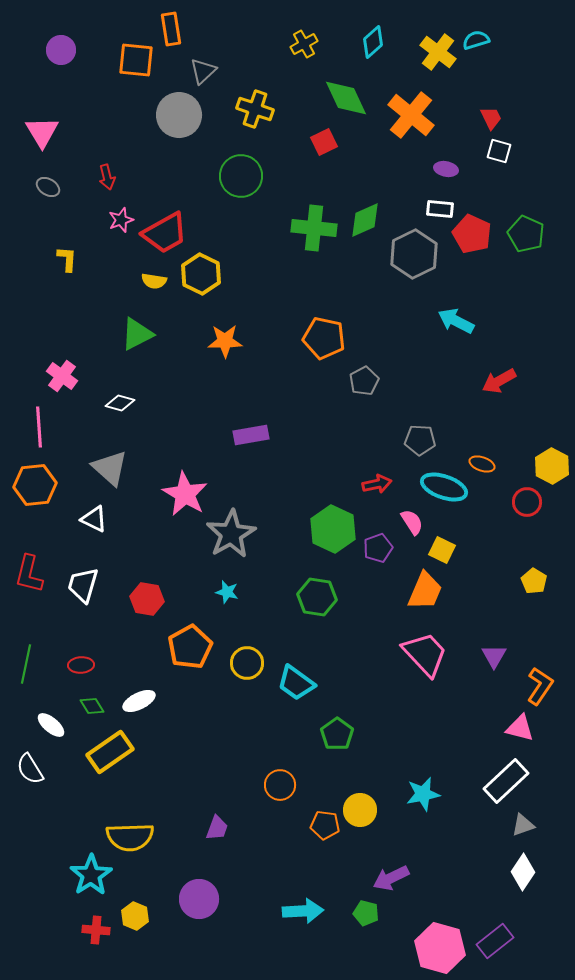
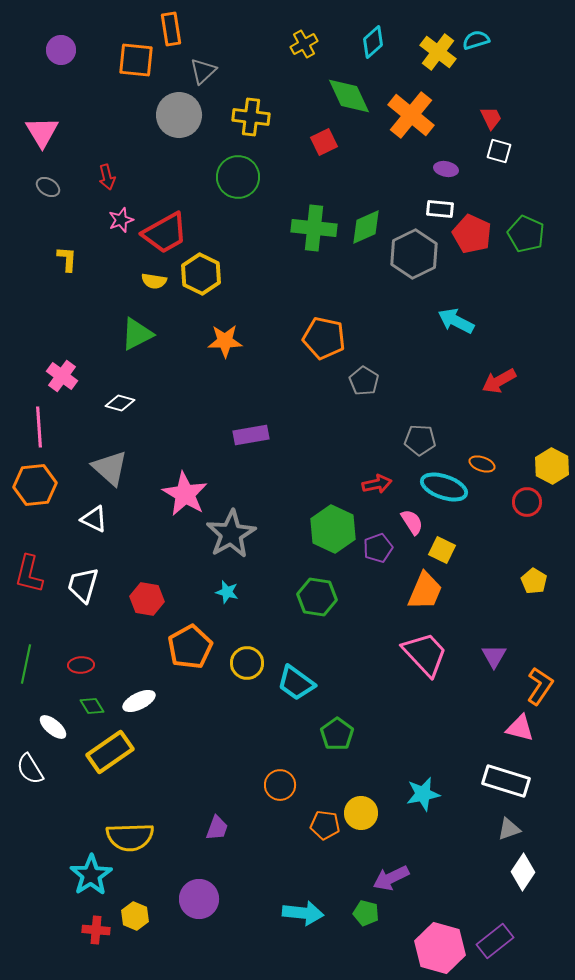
green diamond at (346, 98): moved 3 px right, 2 px up
yellow cross at (255, 109): moved 4 px left, 8 px down; rotated 12 degrees counterclockwise
green circle at (241, 176): moved 3 px left, 1 px down
green diamond at (365, 220): moved 1 px right, 7 px down
gray pentagon at (364, 381): rotated 12 degrees counterclockwise
white ellipse at (51, 725): moved 2 px right, 2 px down
white rectangle at (506, 781): rotated 60 degrees clockwise
yellow circle at (360, 810): moved 1 px right, 3 px down
gray triangle at (523, 825): moved 14 px left, 4 px down
cyan arrow at (303, 911): moved 2 px down; rotated 9 degrees clockwise
